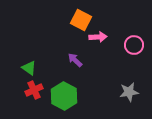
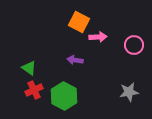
orange square: moved 2 px left, 2 px down
purple arrow: rotated 35 degrees counterclockwise
